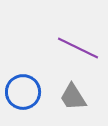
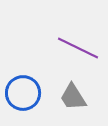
blue circle: moved 1 px down
